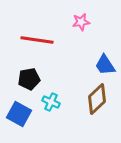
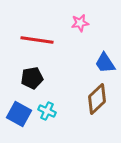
pink star: moved 1 px left, 1 px down
blue trapezoid: moved 2 px up
black pentagon: moved 3 px right, 1 px up
cyan cross: moved 4 px left, 9 px down
